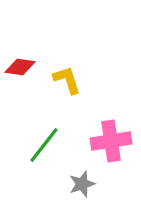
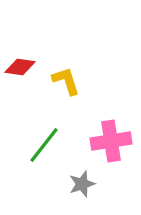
yellow L-shape: moved 1 px left, 1 px down
